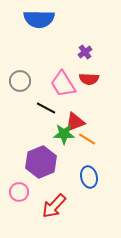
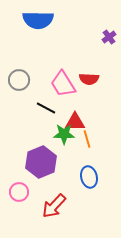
blue semicircle: moved 1 px left, 1 px down
purple cross: moved 24 px right, 15 px up
gray circle: moved 1 px left, 1 px up
red triangle: rotated 20 degrees clockwise
orange line: rotated 42 degrees clockwise
